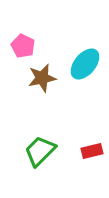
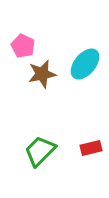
brown star: moved 4 px up
red rectangle: moved 1 px left, 3 px up
